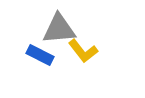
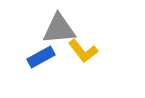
blue rectangle: moved 1 px right, 2 px down; rotated 56 degrees counterclockwise
